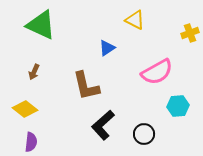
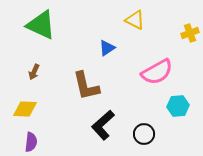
yellow diamond: rotated 35 degrees counterclockwise
